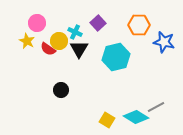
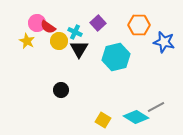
red semicircle: moved 22 px up
yellow square: moved 4 px left
